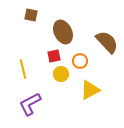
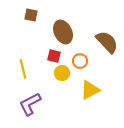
red square: rotated 24 degrees clockwise
yellow circle: moved 1 px right, 1 px up
